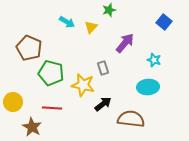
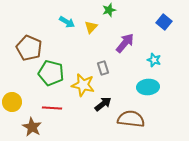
yellow circle: moved 1 px left
